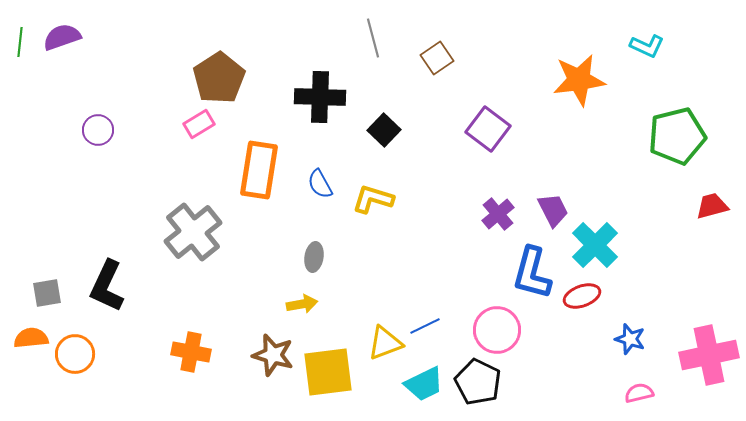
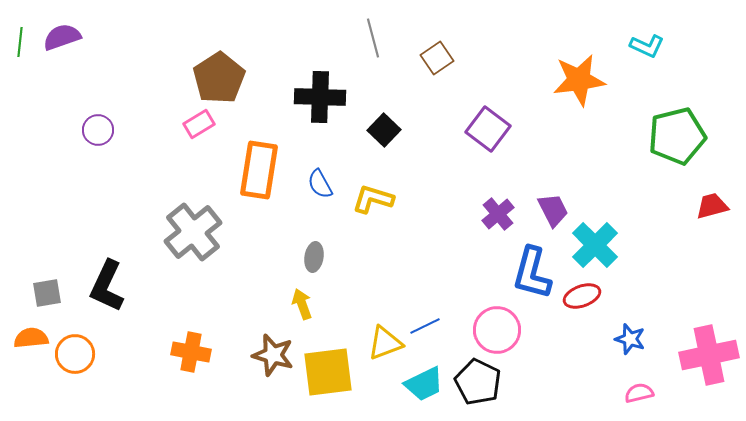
yellow arrow: rotated 100 degrees counterclockwise
